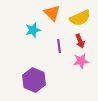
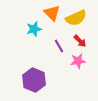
yellow semicircle: moved 4 px left
cyan star: moved 1 px right, 1 px up
red arrow: rotated 24 degrees counterclockwise
purple line: rotated 24 degrees counterclockwise
pink star: moved 3 px left
